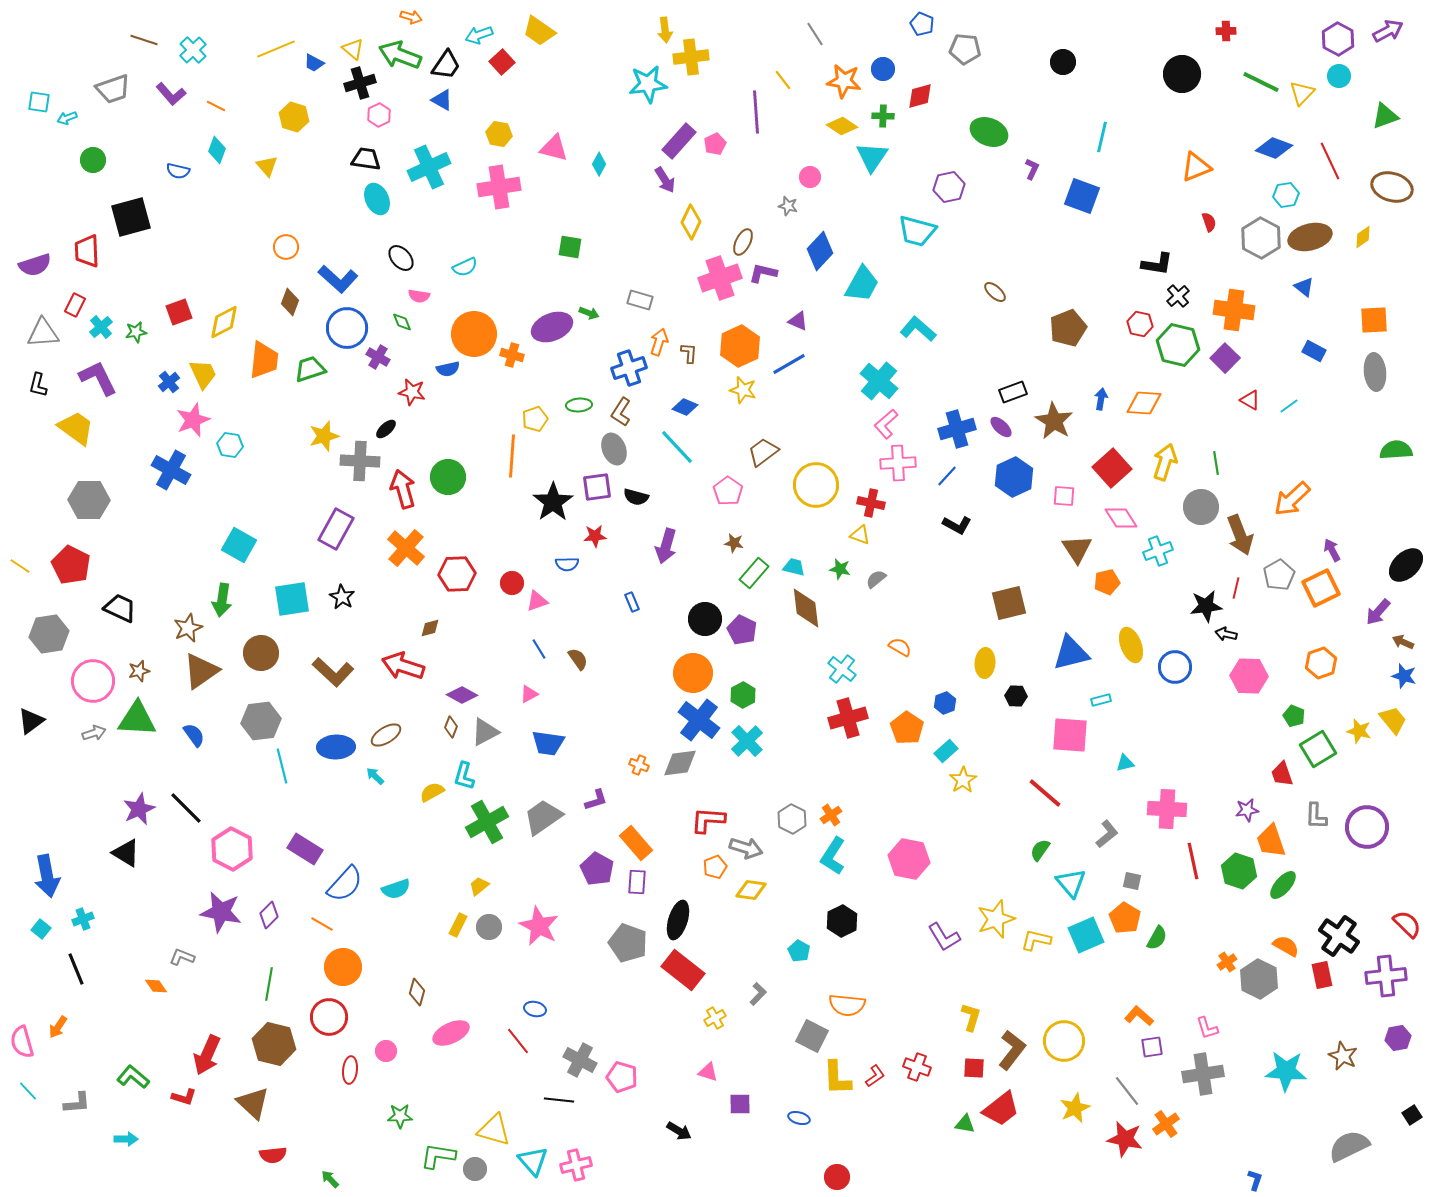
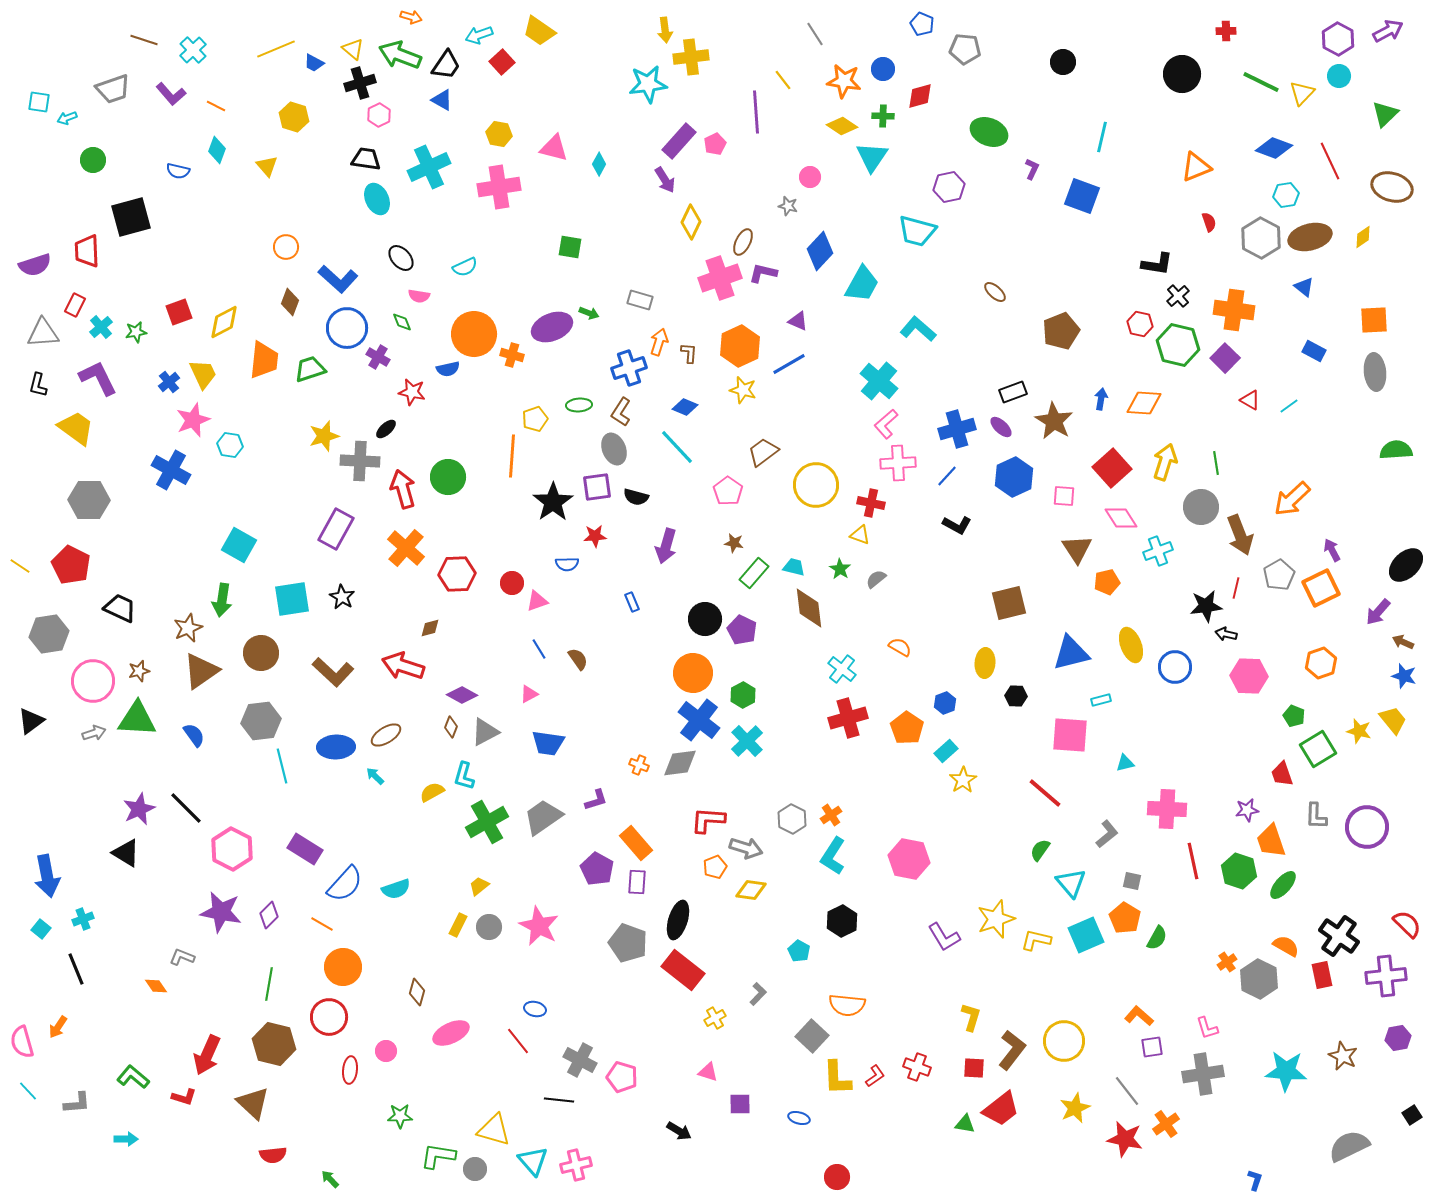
green triangle at (1385, 116): moved 2 px up; rotated 24 degrees counterclockwise
brown pentagon at (1068, 328): moved 7 px left, 3 px down
green star at (840, 569): rotated 20 degrees clockwise
brown diamond at (806, 608): moved 3 px right
gray square at (812, 1036): rotated 16 degrees clockwise
